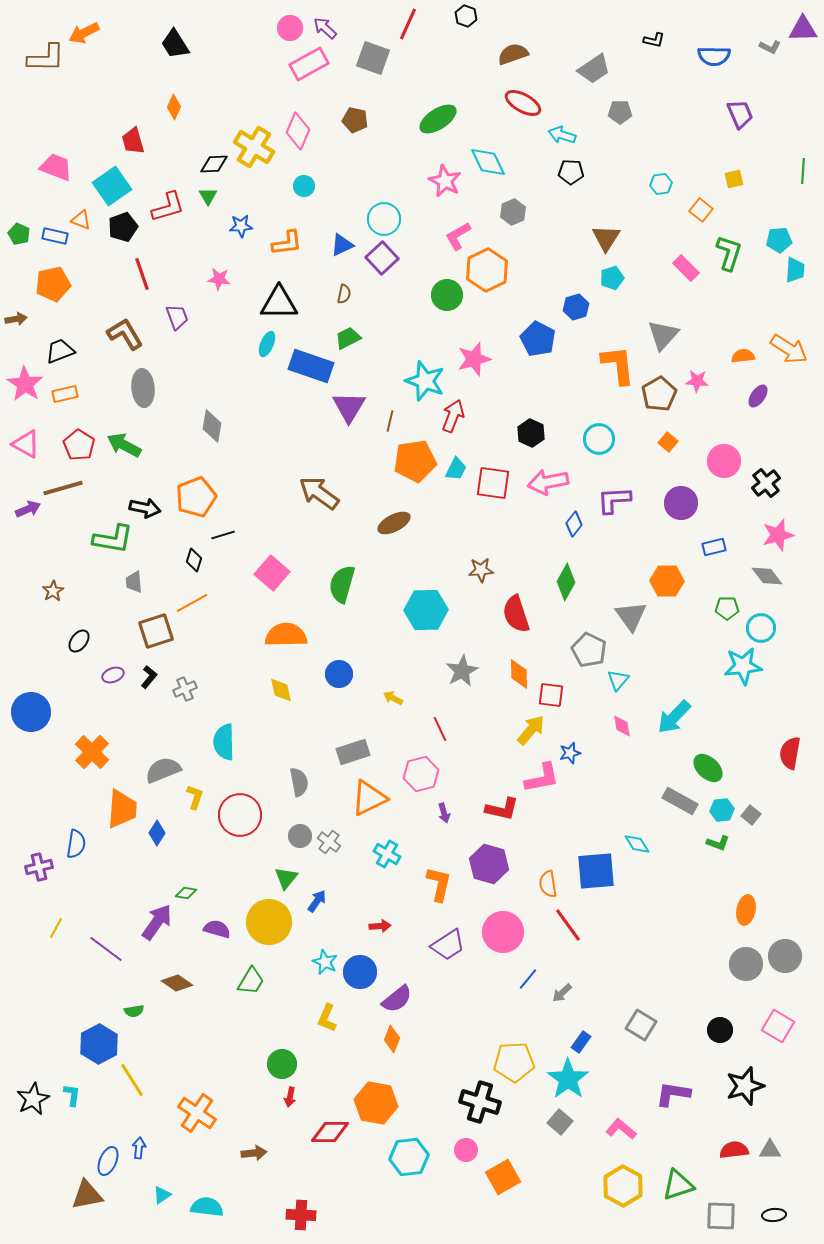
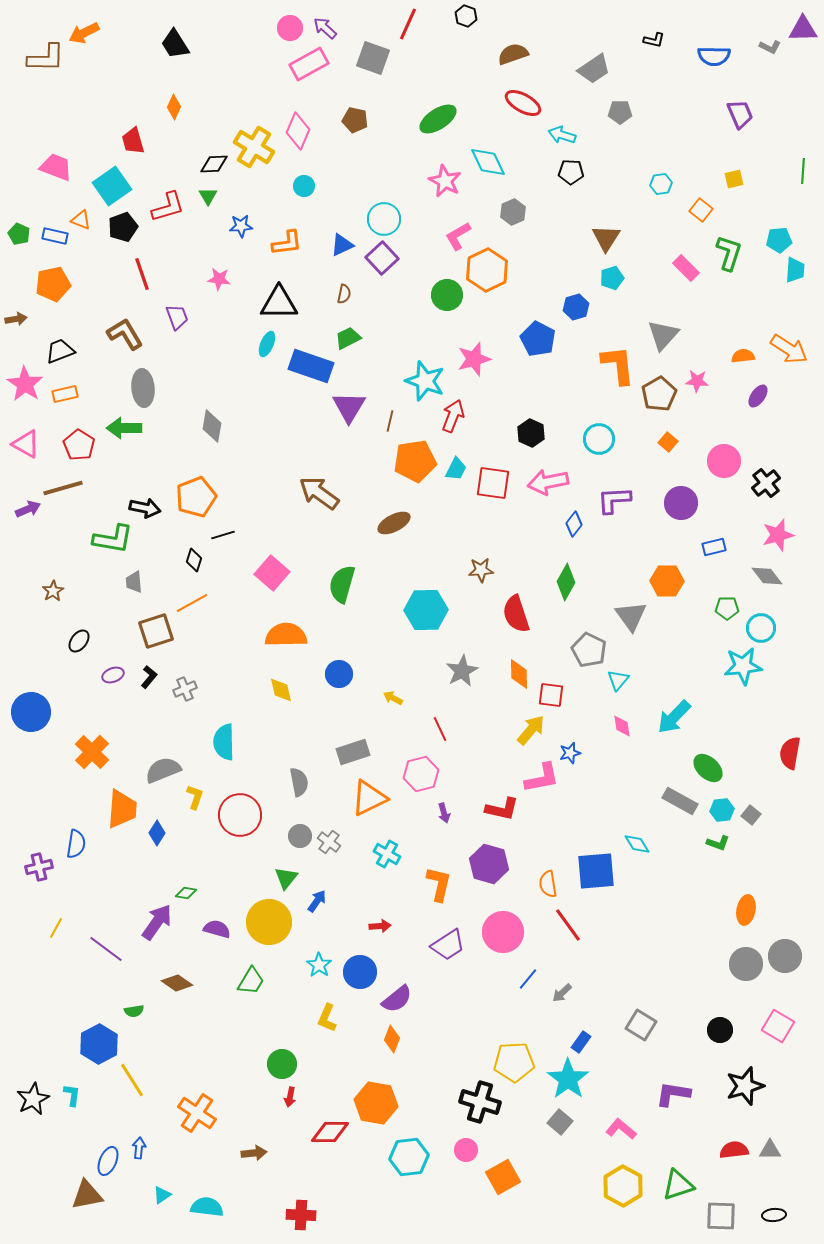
green arrow at (124, 445): moved 17 px up; rotated 28 degrees counterclockwise
cyan star at (325, 962): moved 6 px left, 3 px down; rotated 10 degrees clockwise
